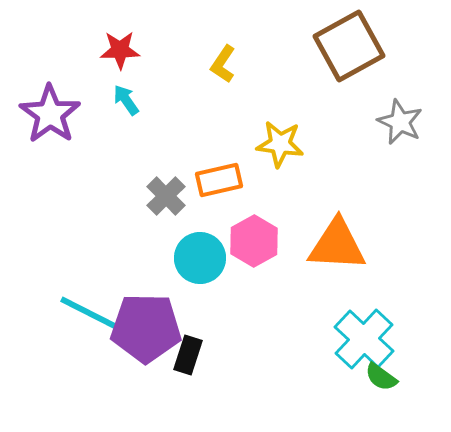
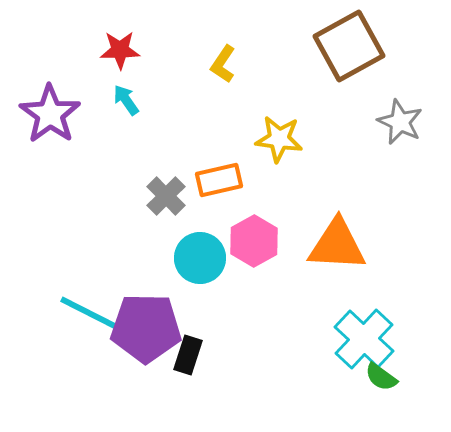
yellow star: moved 1 px left, 5 px up
